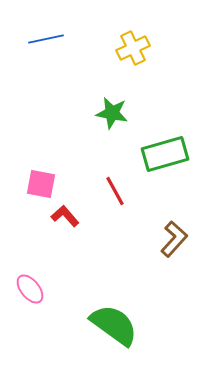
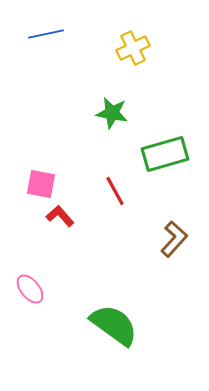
blue line: moved 5 px up
red L-shape: moved 5 px left
